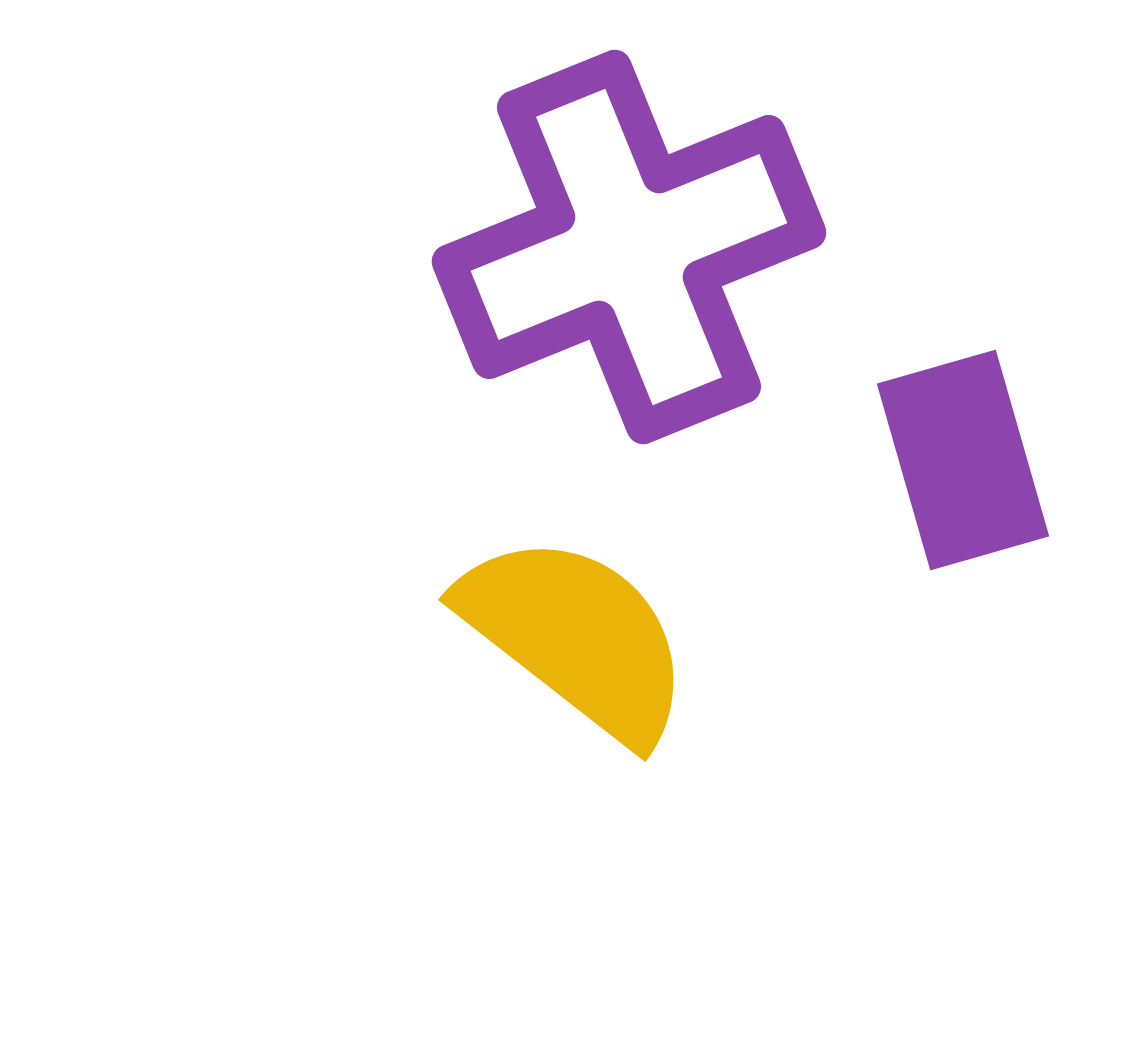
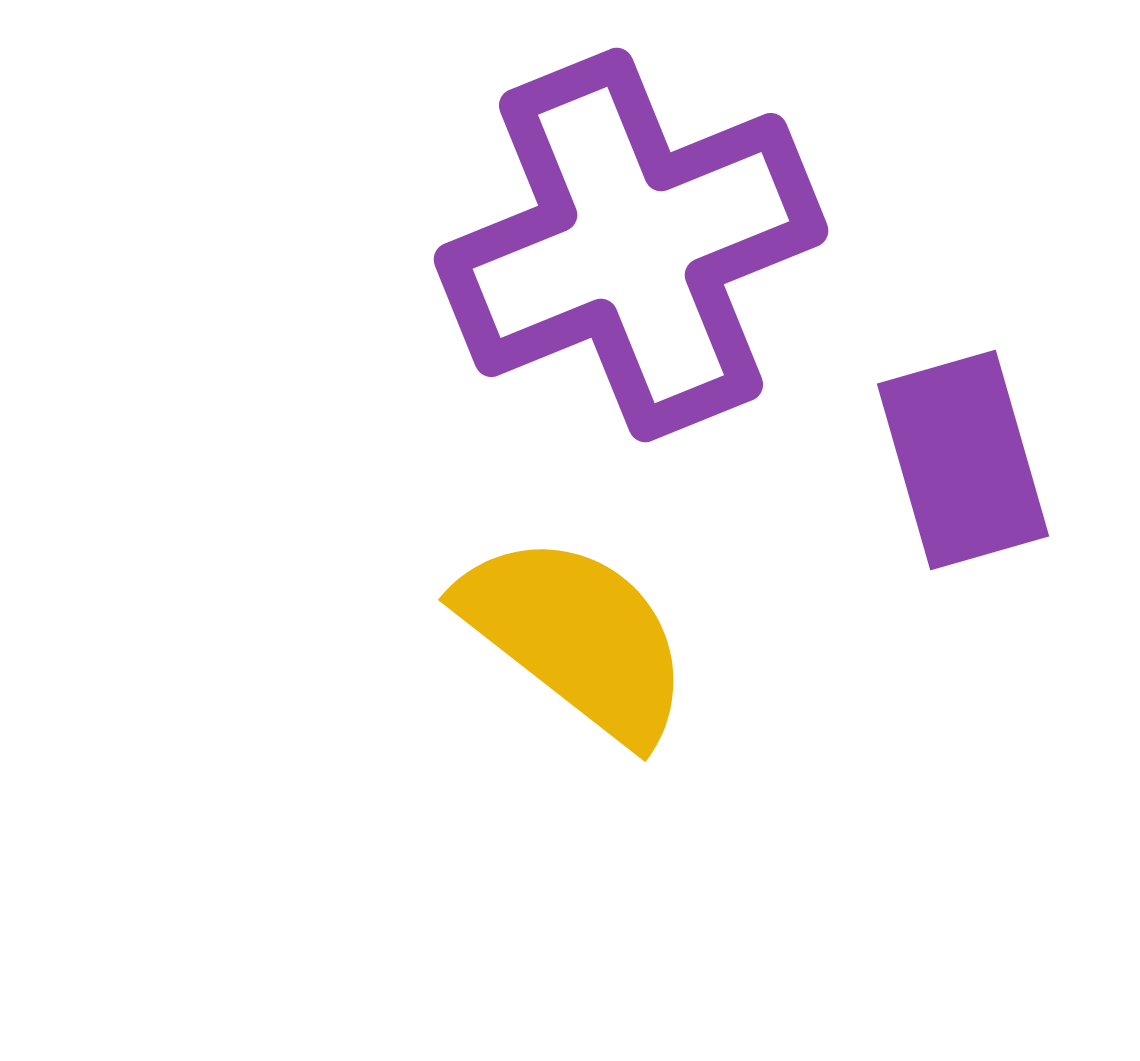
purple cross: moved 2 px right, 2 px up
